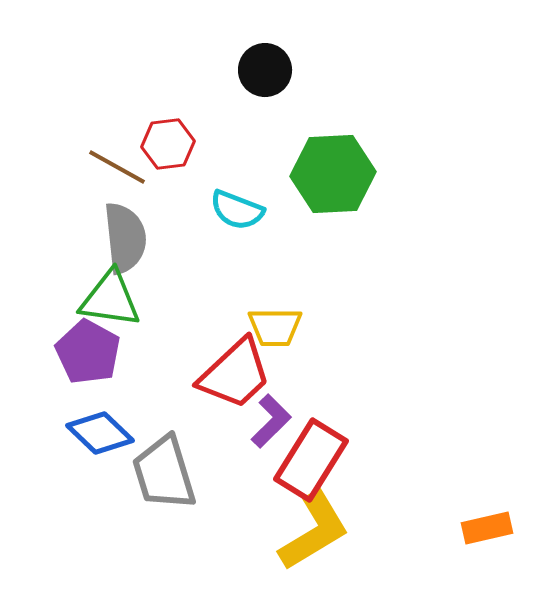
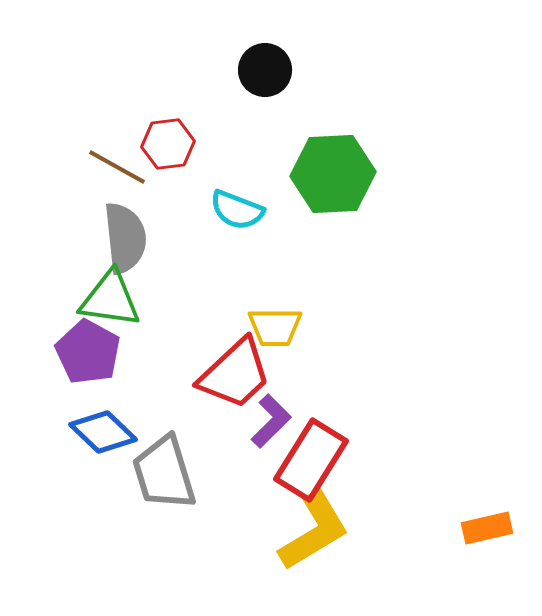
blue diamond: moved 3 px right, 1 px up
